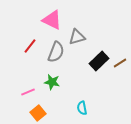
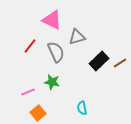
gray semicircle: rotated 45 degrees counterclockwise
